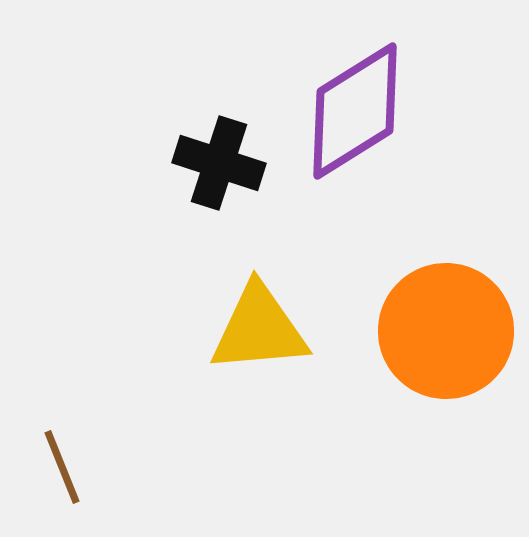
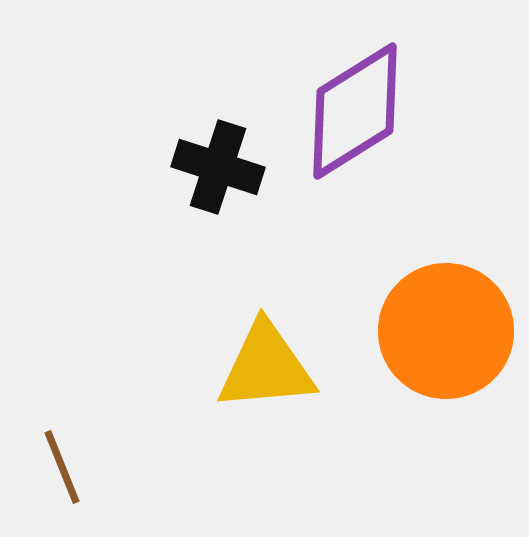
black cross: moved 1 px left, 4 px down
yellow triangle: moved 7 px right, 38 px down
